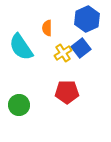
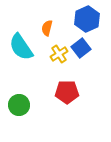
orange semicircle: rotated 14 degrees clockwise
yellow cross: moved 4 px left, 1 px down
